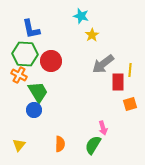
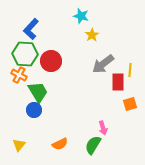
blue L-shape: rotated 55 degrees clockwise
orange semicircle: rotated 63 degrees clockwise
